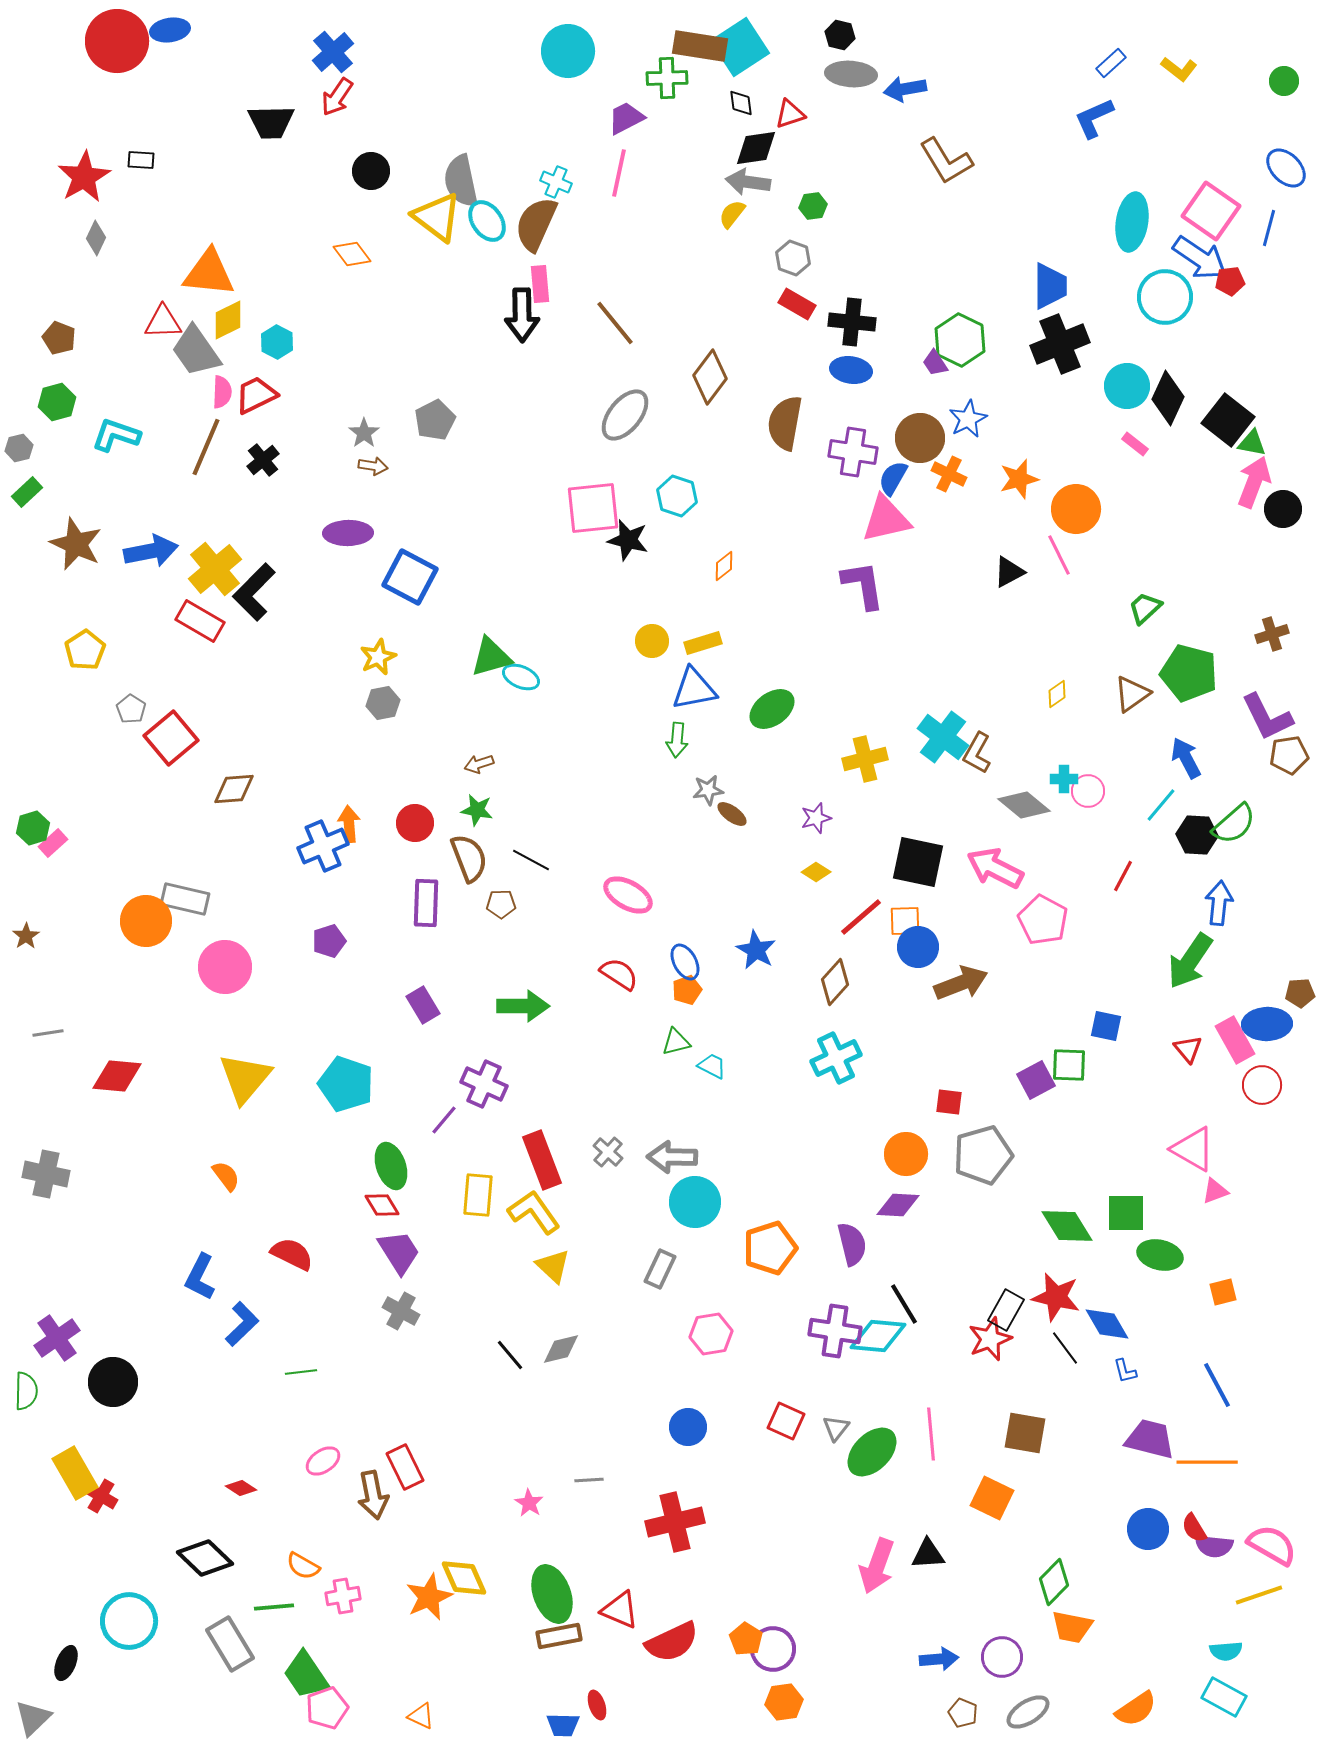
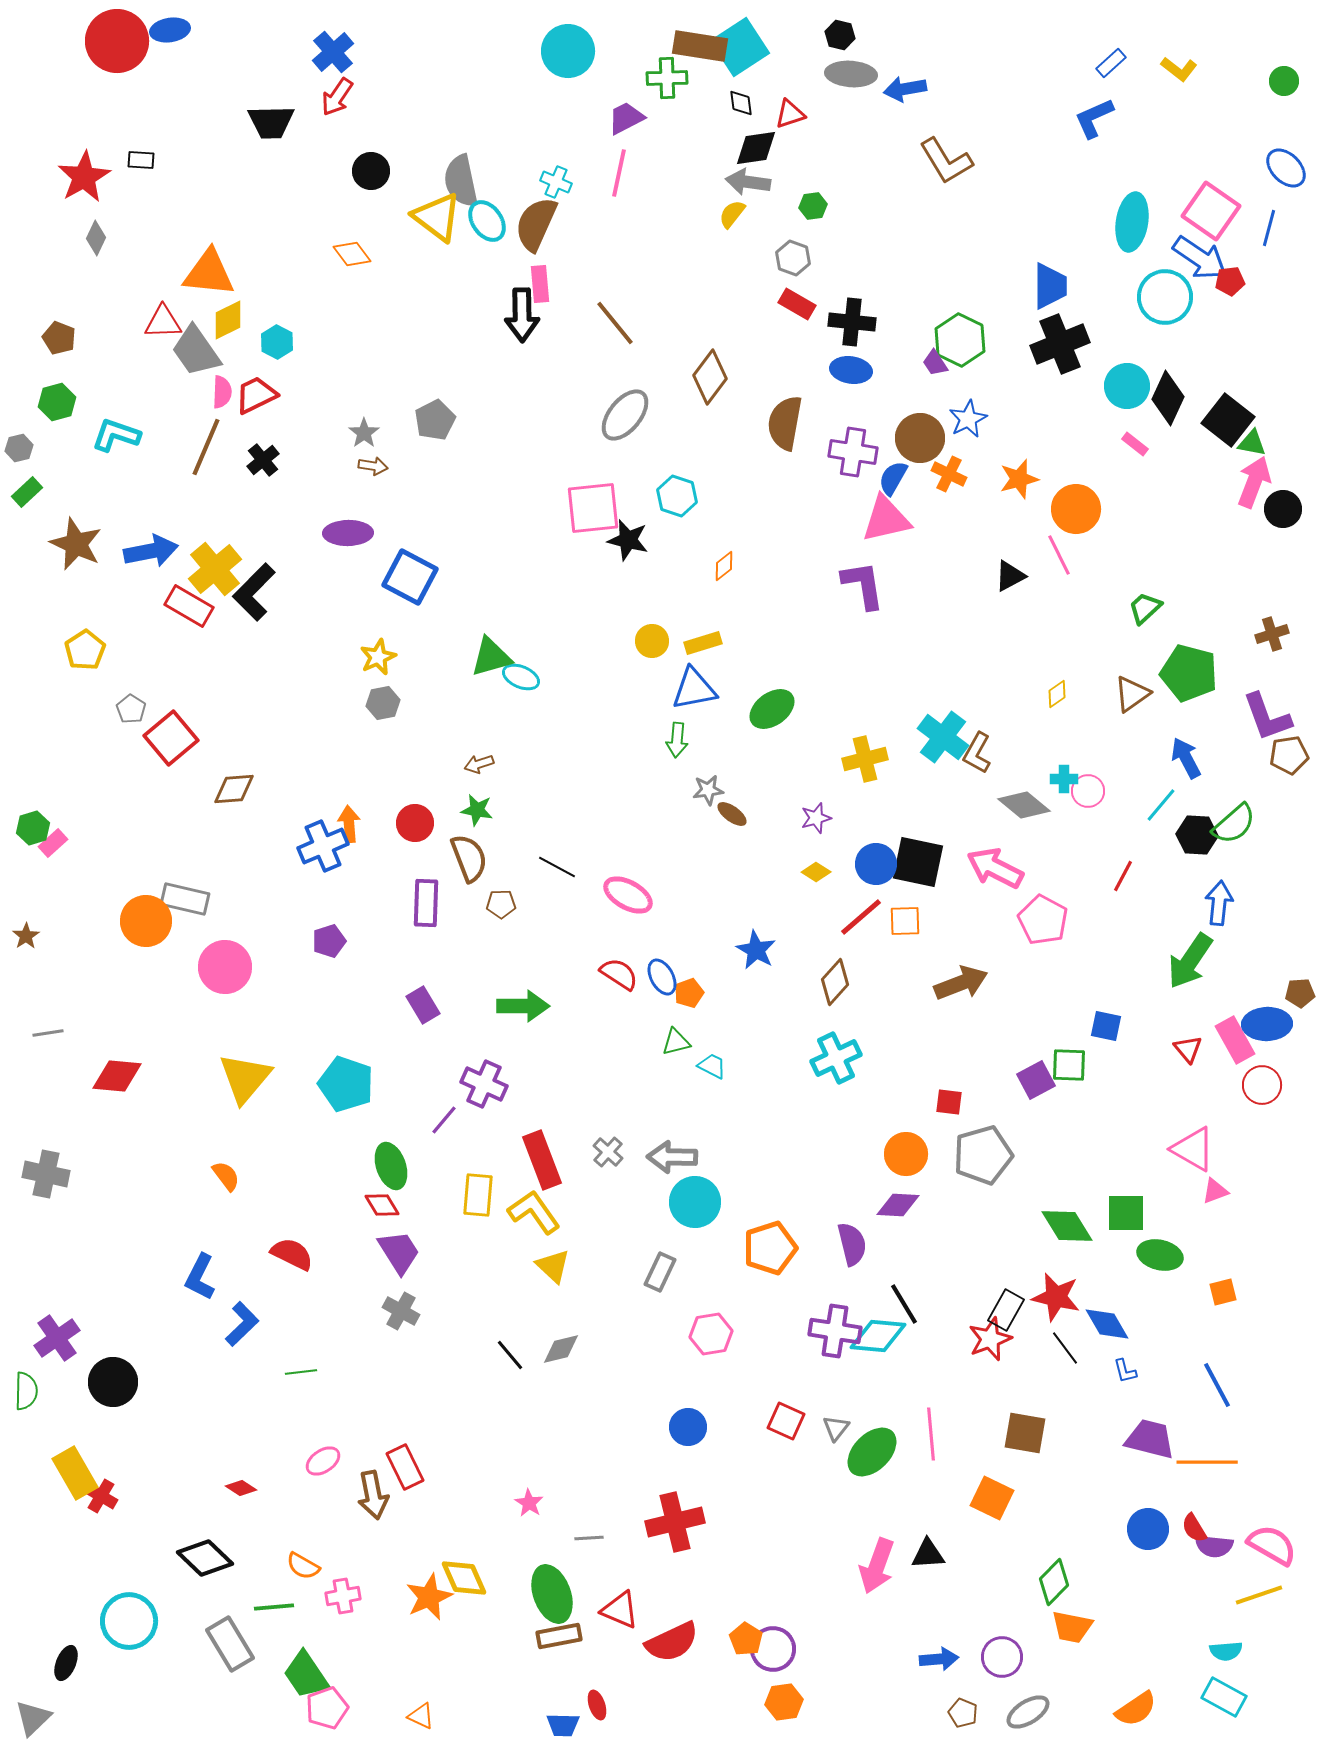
black triangle at (1009, 572): moved 1 px right, 4 px down
red rectangle at (200, 621): moved 11 px left, 15 px up
purple L-shape at (1267, 717): rotated 6 degrees clockwise
black line at (531, 860): moved 26 px right, 7 px down
blue circle at (918, 947): moved 42 px left, 83 px up
blue ellipse at (685, 962): moved 23 px left, 15 px down
orange pentagon at (687, 990): moved 2 px right, 3 px down
gray rectangle at (660, 1269): moved 3 px down
gray line at (589, 1480): moved 58 px down
